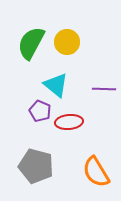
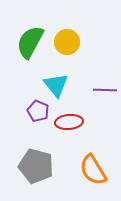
green semicircle: moved 1 px left, 1 px up
cyan triangle: rotated 12 degrees clockwise
purple line: moved 1 px right, 1 px down
purple pentagon: moved 2 px left
orange semicircle: moved 3 px left, 2 px up
